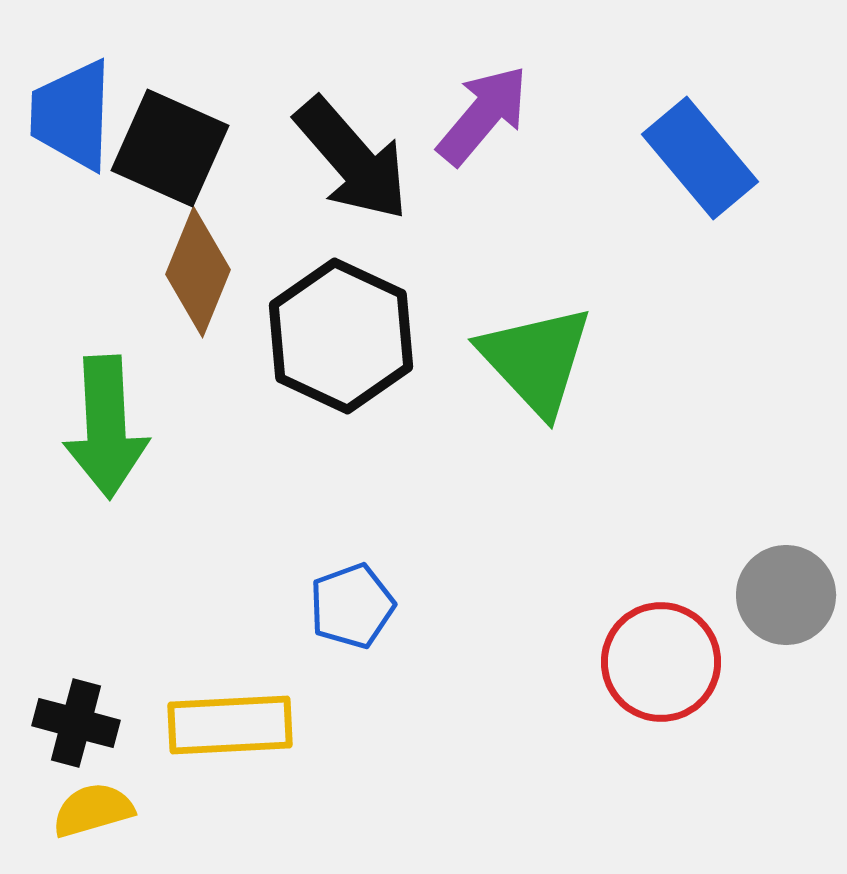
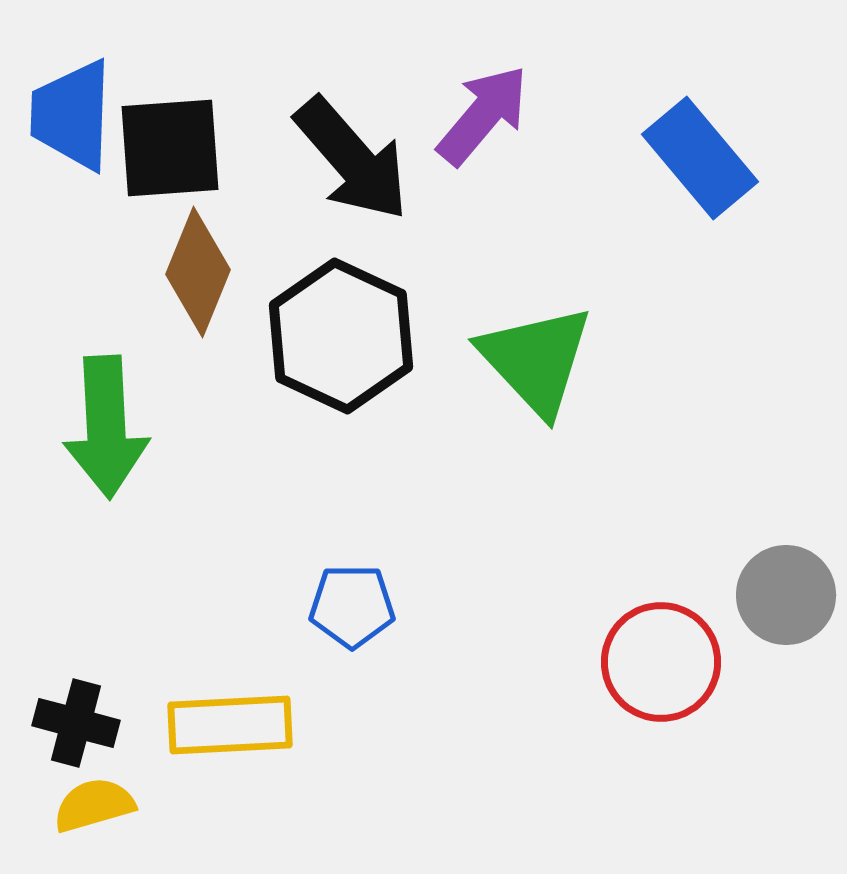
black square: rotated 28 degrees counterclockwise
blue pentagon: rotated 20 degrees clockwise
yellow semicircle: moved 1 px right, 5 px up
